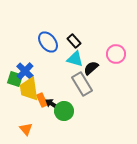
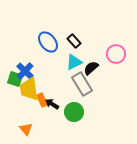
cyan triangle: moved 1 px left, 3 px down; rotated 42 degrees counterclockwise
green circle: moved 10 px right, 1 px down
